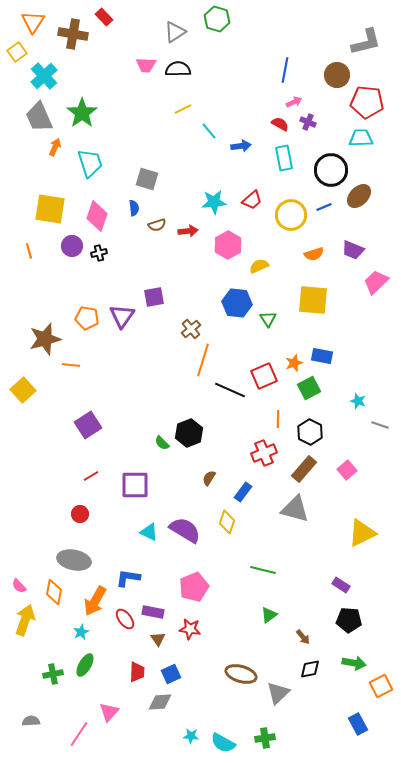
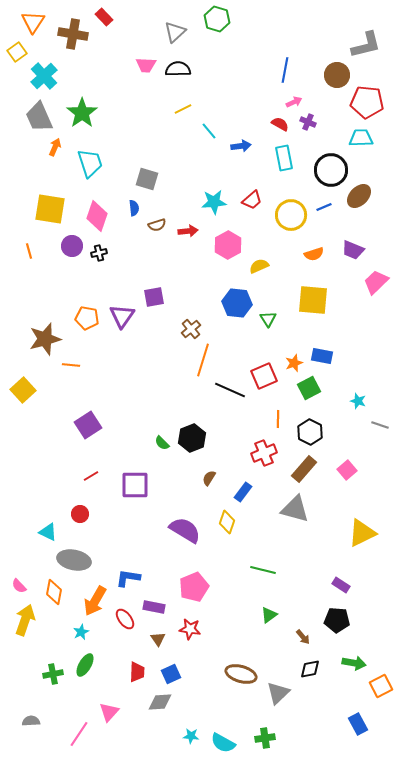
gray triangle at (175, 32): rotated 10 degrees counterclockwise
gray L-shape at (366, 42): moved 3 px down
black hexagon at (189, 433): moved 3 px right, 5 px down
cyan triangle at (149, 532): moved 101 px left
purple rectangle at (153, 612): moved 1 px right, 5 px up
black pentagon at (349, 620): moved 12 px left
